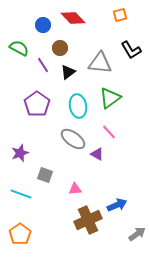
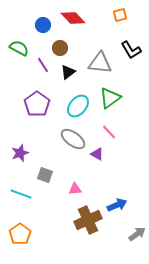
cyan ellipse: rotated 50 degrees clockwise
